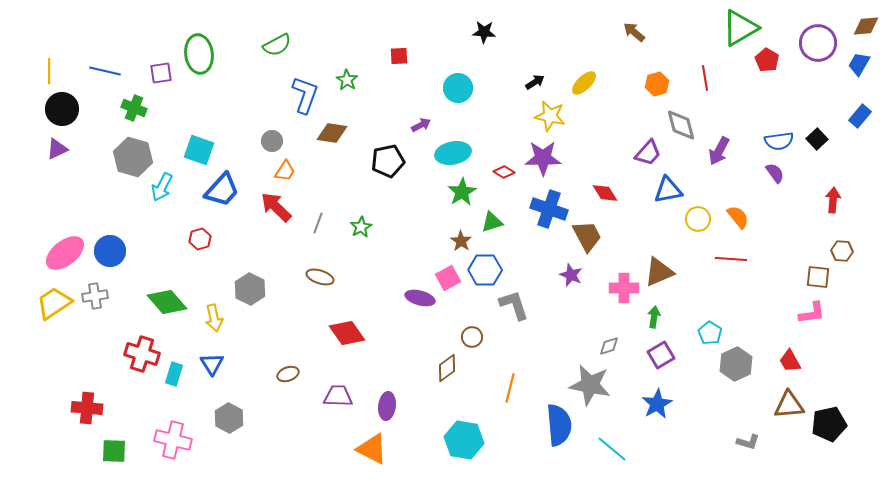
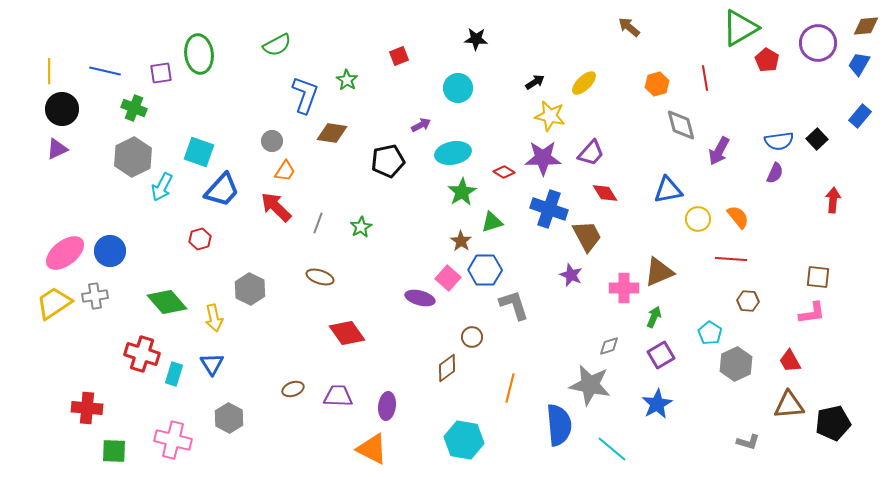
black star at (484, 32): moved 8 px left, 7 px down
brown arrow at (634, 32): moved 5 px left, 5 px up
red square at (399, 56): rotated 18 degrees counterclockwise
cyan square at (199, 150): moved 2 px down
purple trapezoid at (648, 153): moved 57 px left
gray hexagon at (133, 157): rotated 18 degrees clockwise
purple semicircle at (775, 173): rotated 60 degrees clockwise
brown hexagon at (842, 251): moved 94 px left, 50 px down
pink square at (448, 278): rotated 20 degrees counterclockwise
green arrow at (654, 317): rotated 15 degrees clockwise
brown ellipse at (288, 374): moved 5 px right, 15 px down
black pentagon at (829, 424): moved 4 px right, 1 px up
